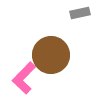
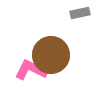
pink L-shape: moved 7 px right, 8 px up; rotated 72 degrees clockwise
